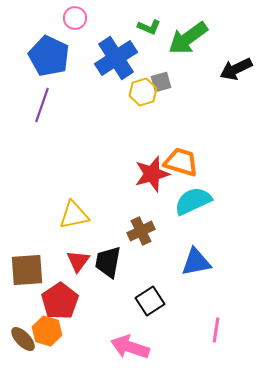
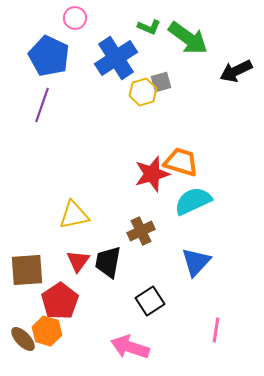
green arrow: rotated 108 degrees counterclockwise
black arrow: moved 2 px down
blue triangle: rotated 36 degrees counterclockwise
